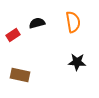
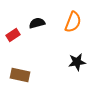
orange semicircle: rotated 30 degrees clockwise
black star: rotated 12 degrees counterclockwise
